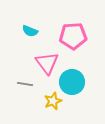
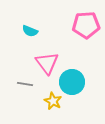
pink pentagon: moved 13 px right, 11 px up
yellow star: rotated 24 degrees counterclockwise
